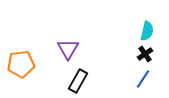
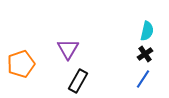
orange pentagon: rotated 12 degrees counterclockwise
